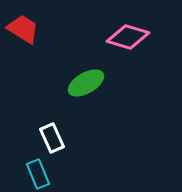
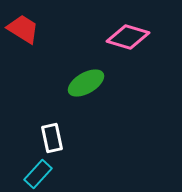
white rectangle: rotated 12 degrees clockwise
cyan rectangle: rotated 64 degrees clockwise
